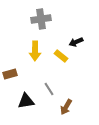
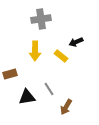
black triangle: moved 1 px right, 4 px up
